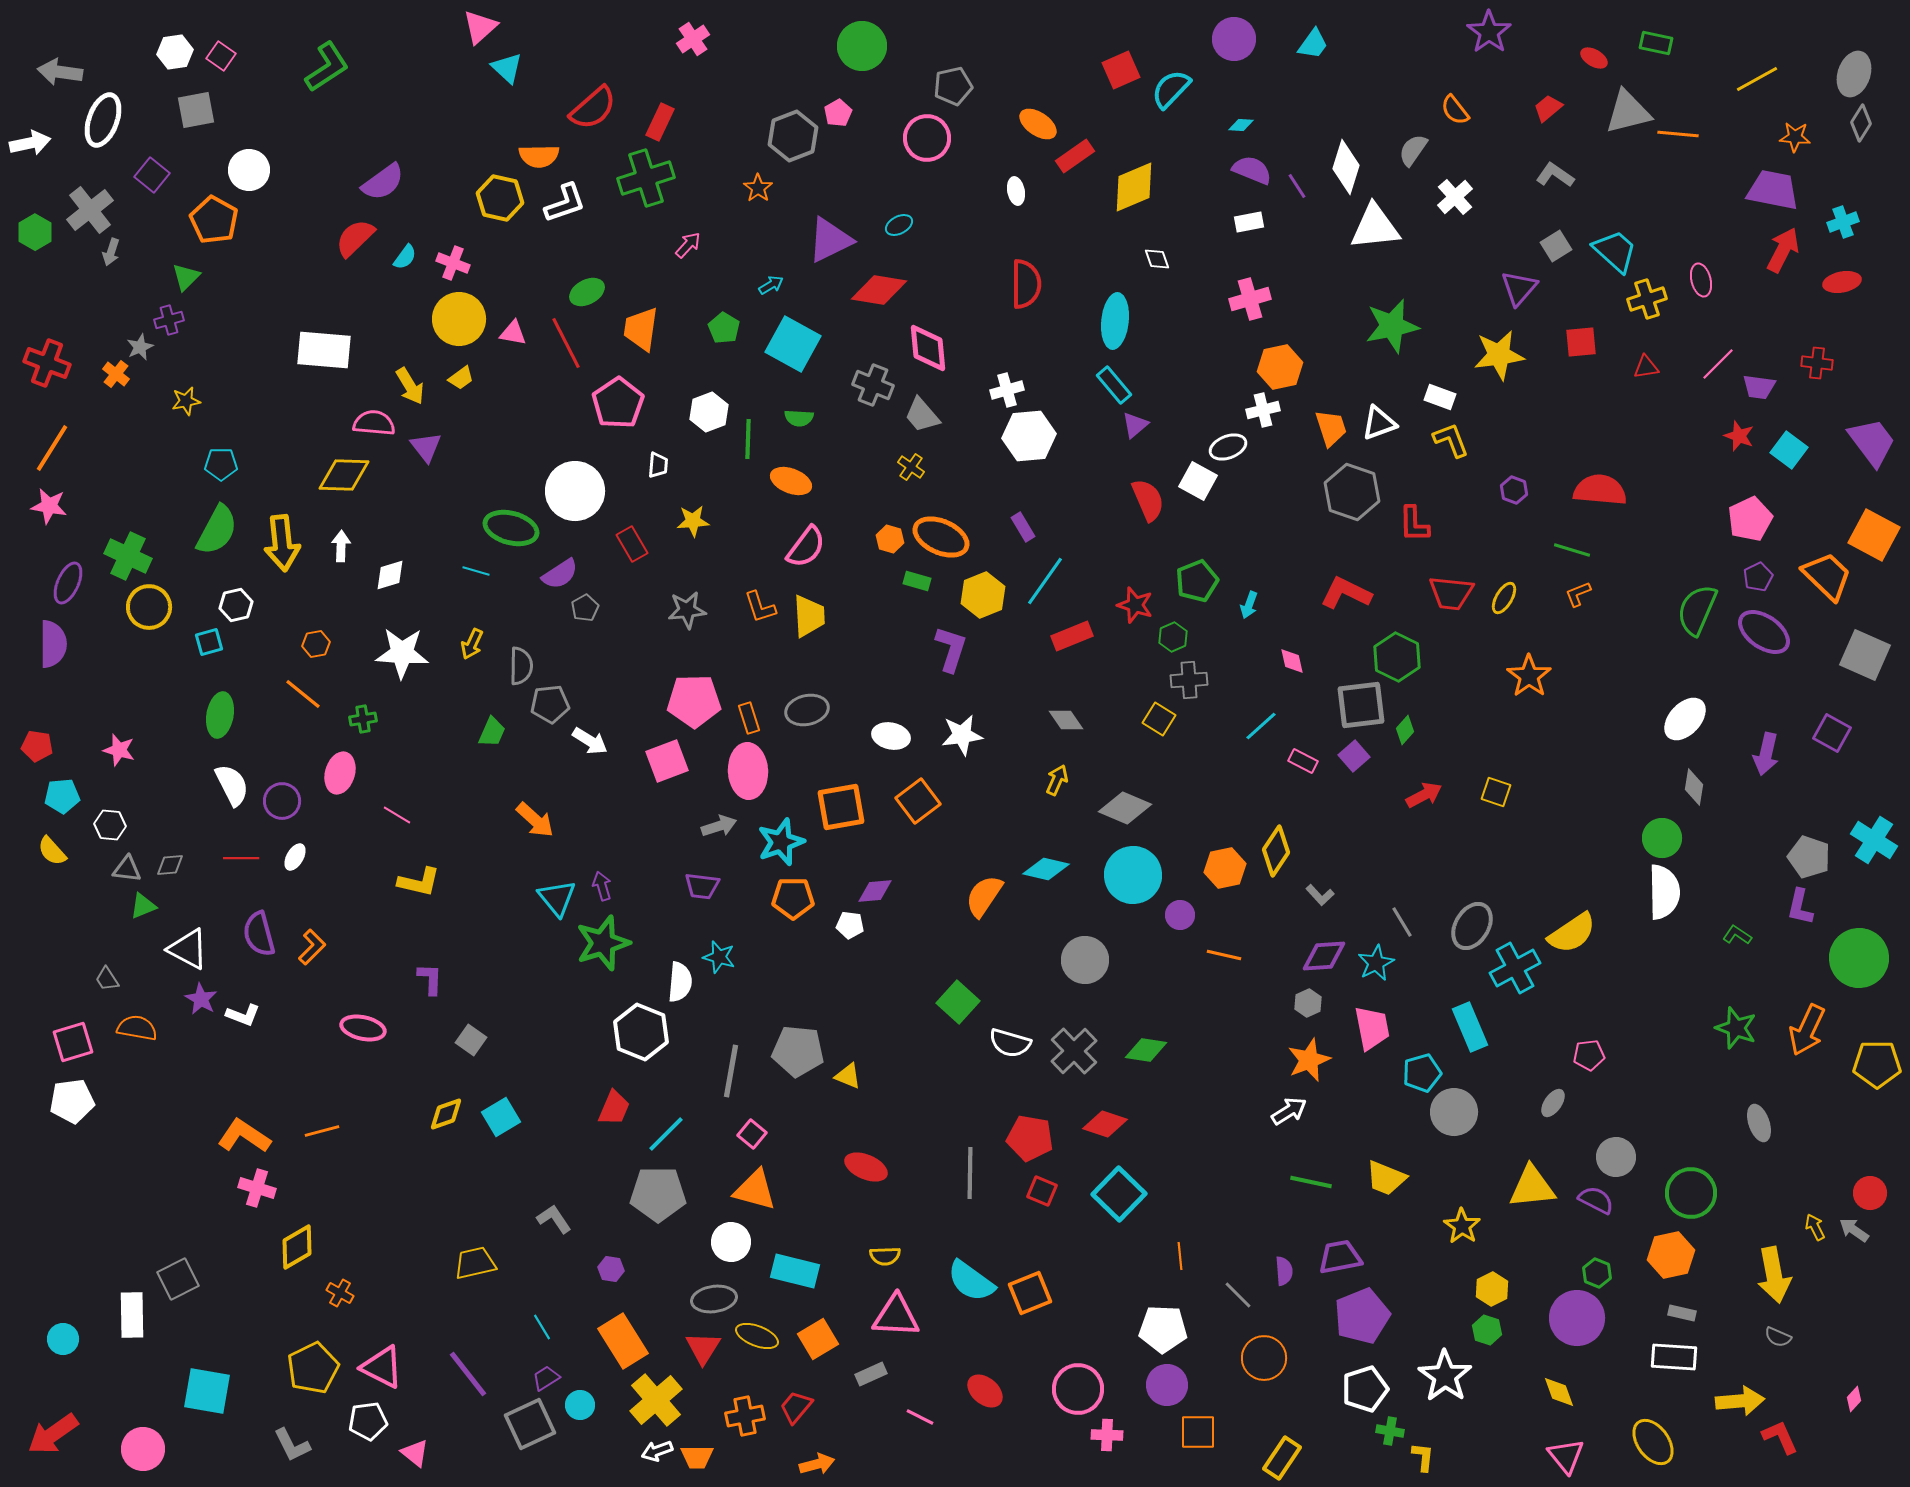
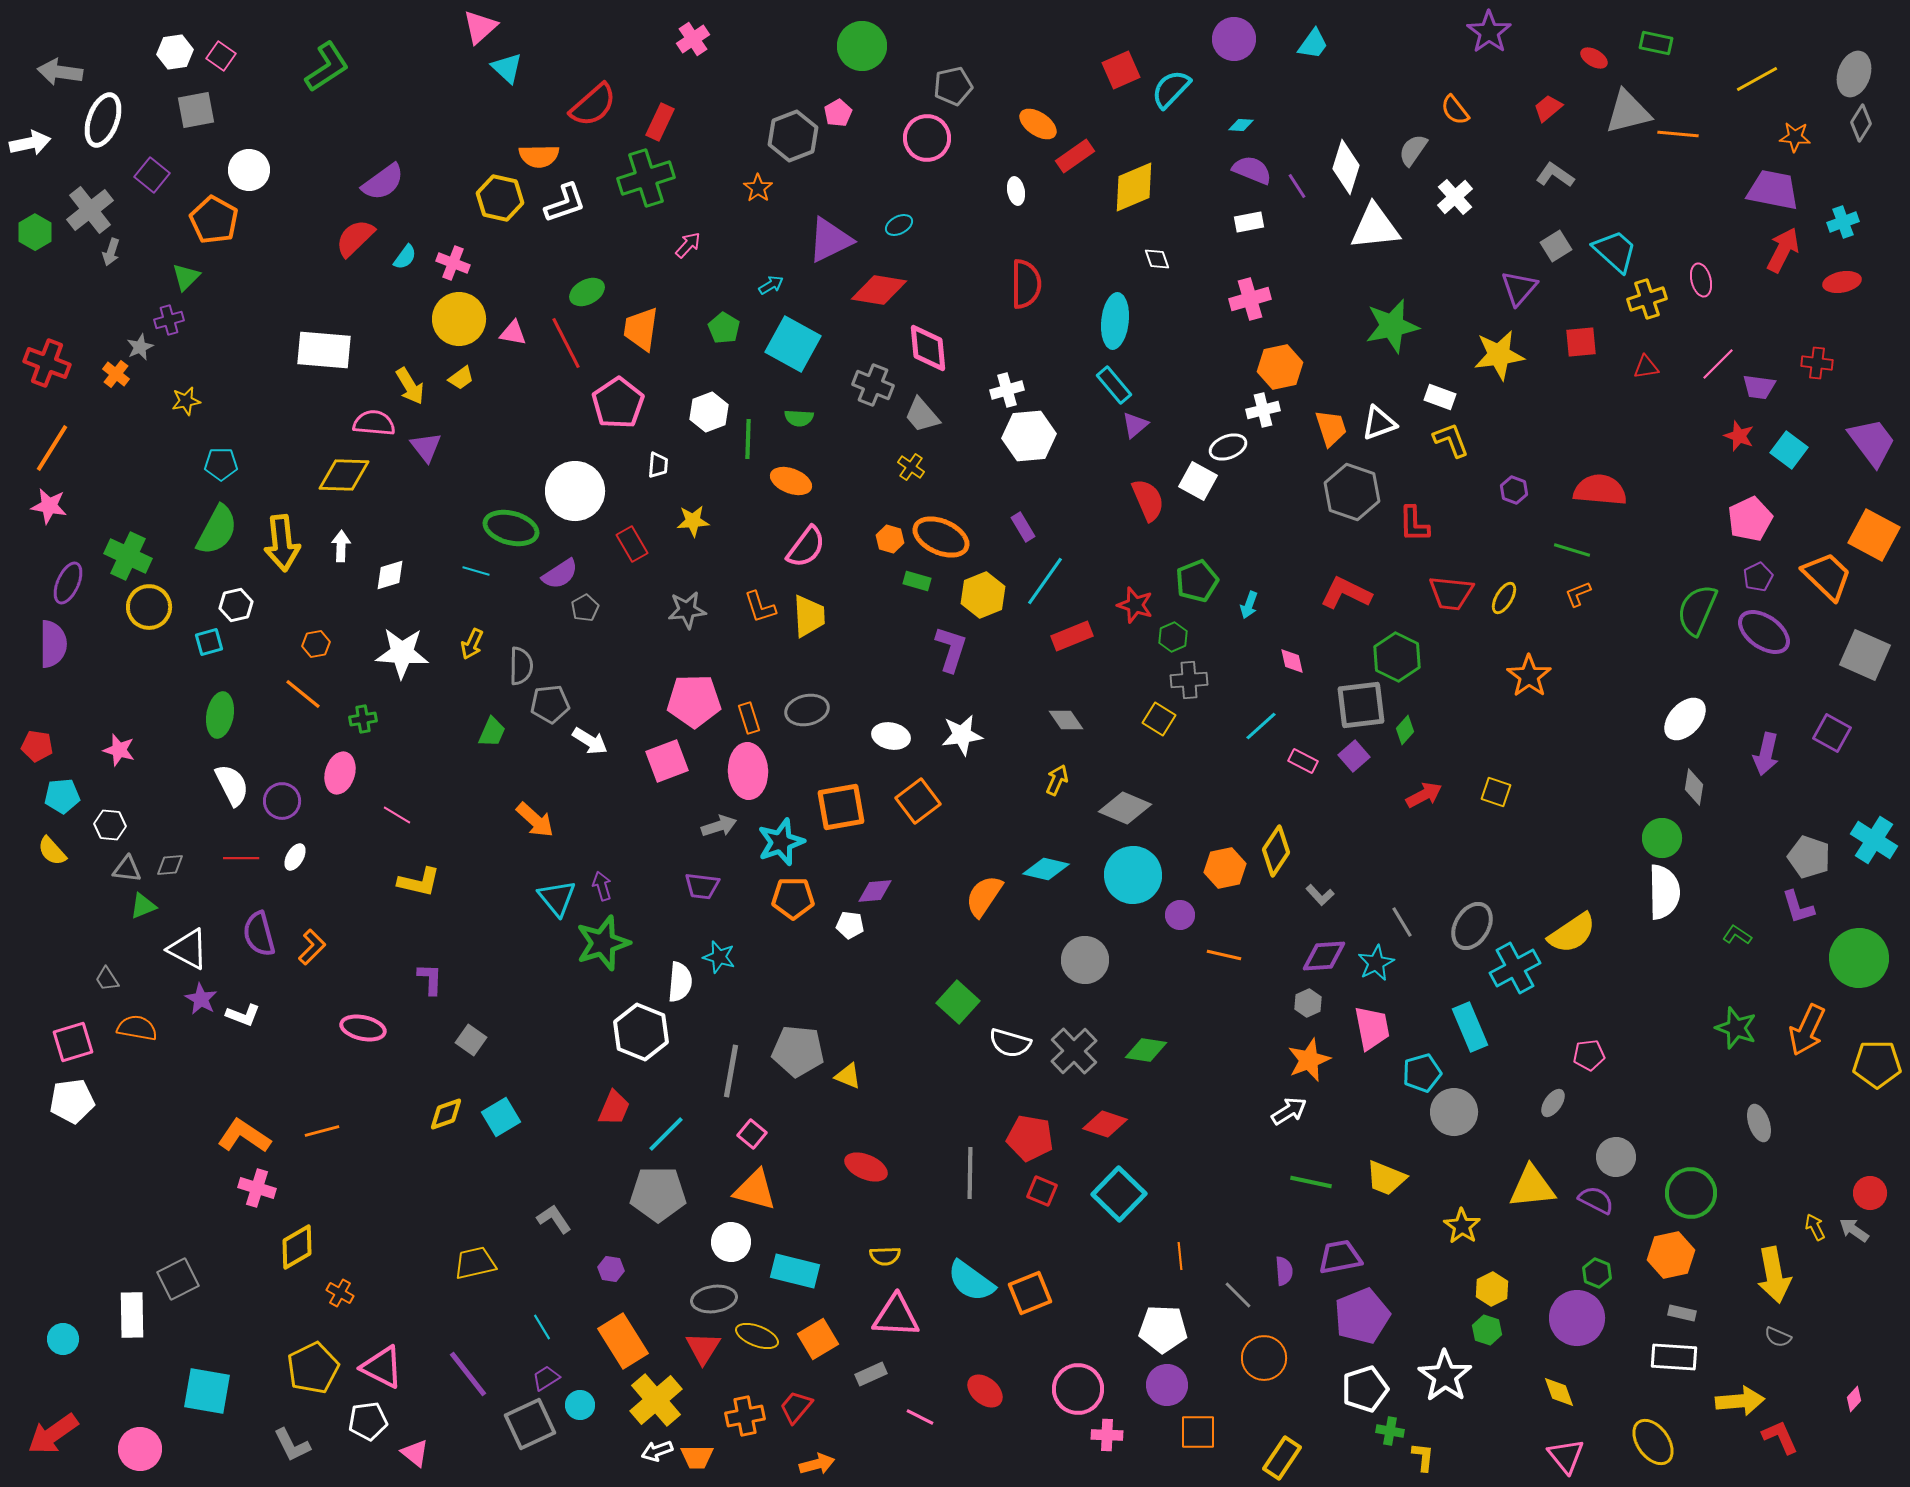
red semicircle at (593, 108): moved 3 px up
purple L-shape at (1800, 907): moved 2 px left; rotated 30 degrees counterclockwise
pink circle at (143, 1449): moved 3 px left
